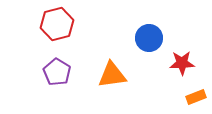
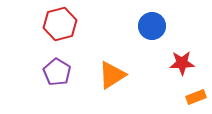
red hexagon: moved 3 px right
blue circle: moved 3 px right, 12 px up
orange triangle: rotated 24 degrees counterclockwise
